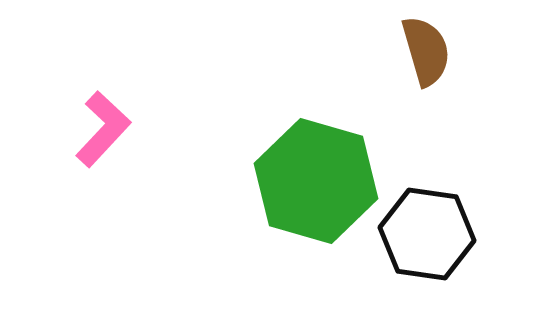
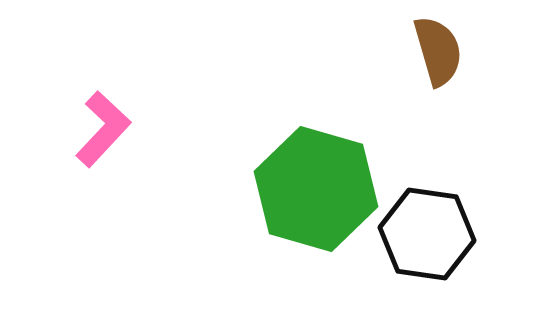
brown semicircle: moved 12 px right
green hexagon: moved 8 px down
